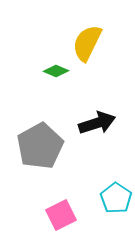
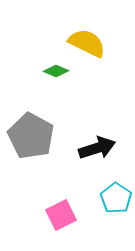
yellow semicircle: rotated 90 degrees clockwise
black arrow: moved 25 px down
gray pentagon: moved 9 px left, 10 px up; rotated 15 degrees counterclockwise
